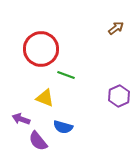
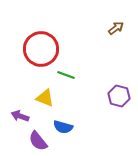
purple hexagon: rotated 20 degrees counterclockwise
purple arrow: moved 1 px left, 3 px up
